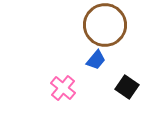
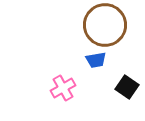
blue trapezoid: rotated 40 degrees clockwise
pink cross: rotated 20 degrees clockwise
